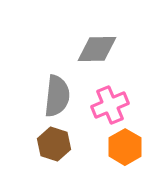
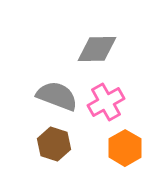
gray semicircle: rotated 75 degrees counterclockwise
pink cross: moved 4 px left, 3 px up; rotated 6 degrees counterclockwise
orange hexagon: moved 1 px down
